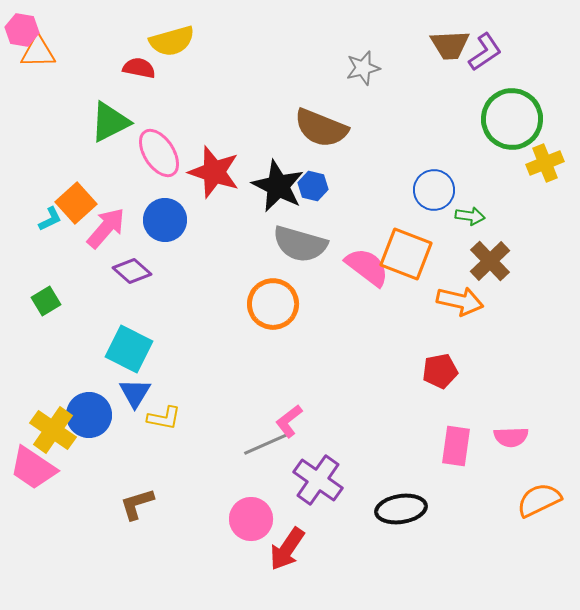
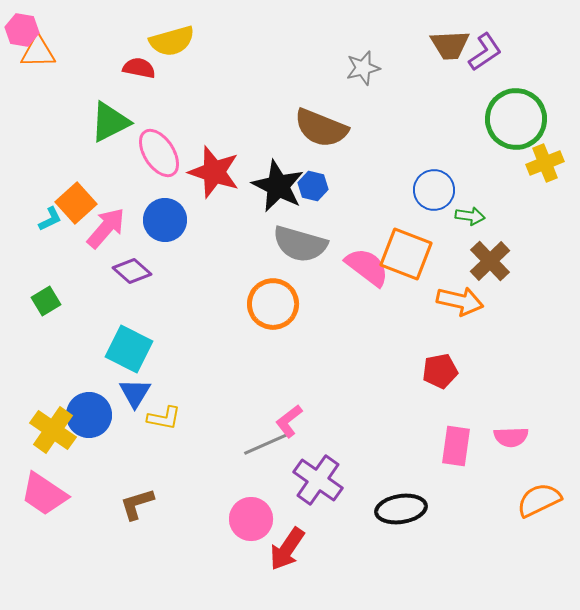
green circle at (512, 119): moved 4 px right
pink trapezoid at (33, 468): moved 11 px right, 26 px down
